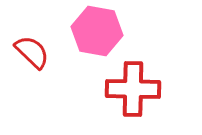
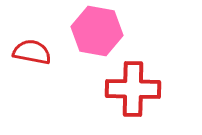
red semicircle: rotated 33 degrees counterclockwise
